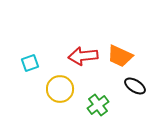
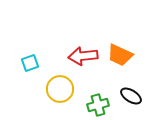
orange trapezoid: moved 1 px up
black ellipse: moved 4 px left, 10 px down
green cross: rotated 20 degrees clockwise
